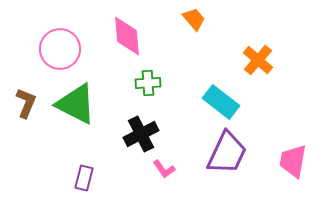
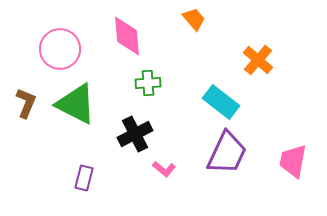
black cross: moved 6 px left
pink L-shape: rotated 15 degrees counterclockwise
